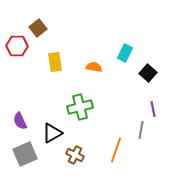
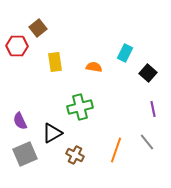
gray line: moved 6 px right, 12 px down; rotated 48 degrees counterclockwise
